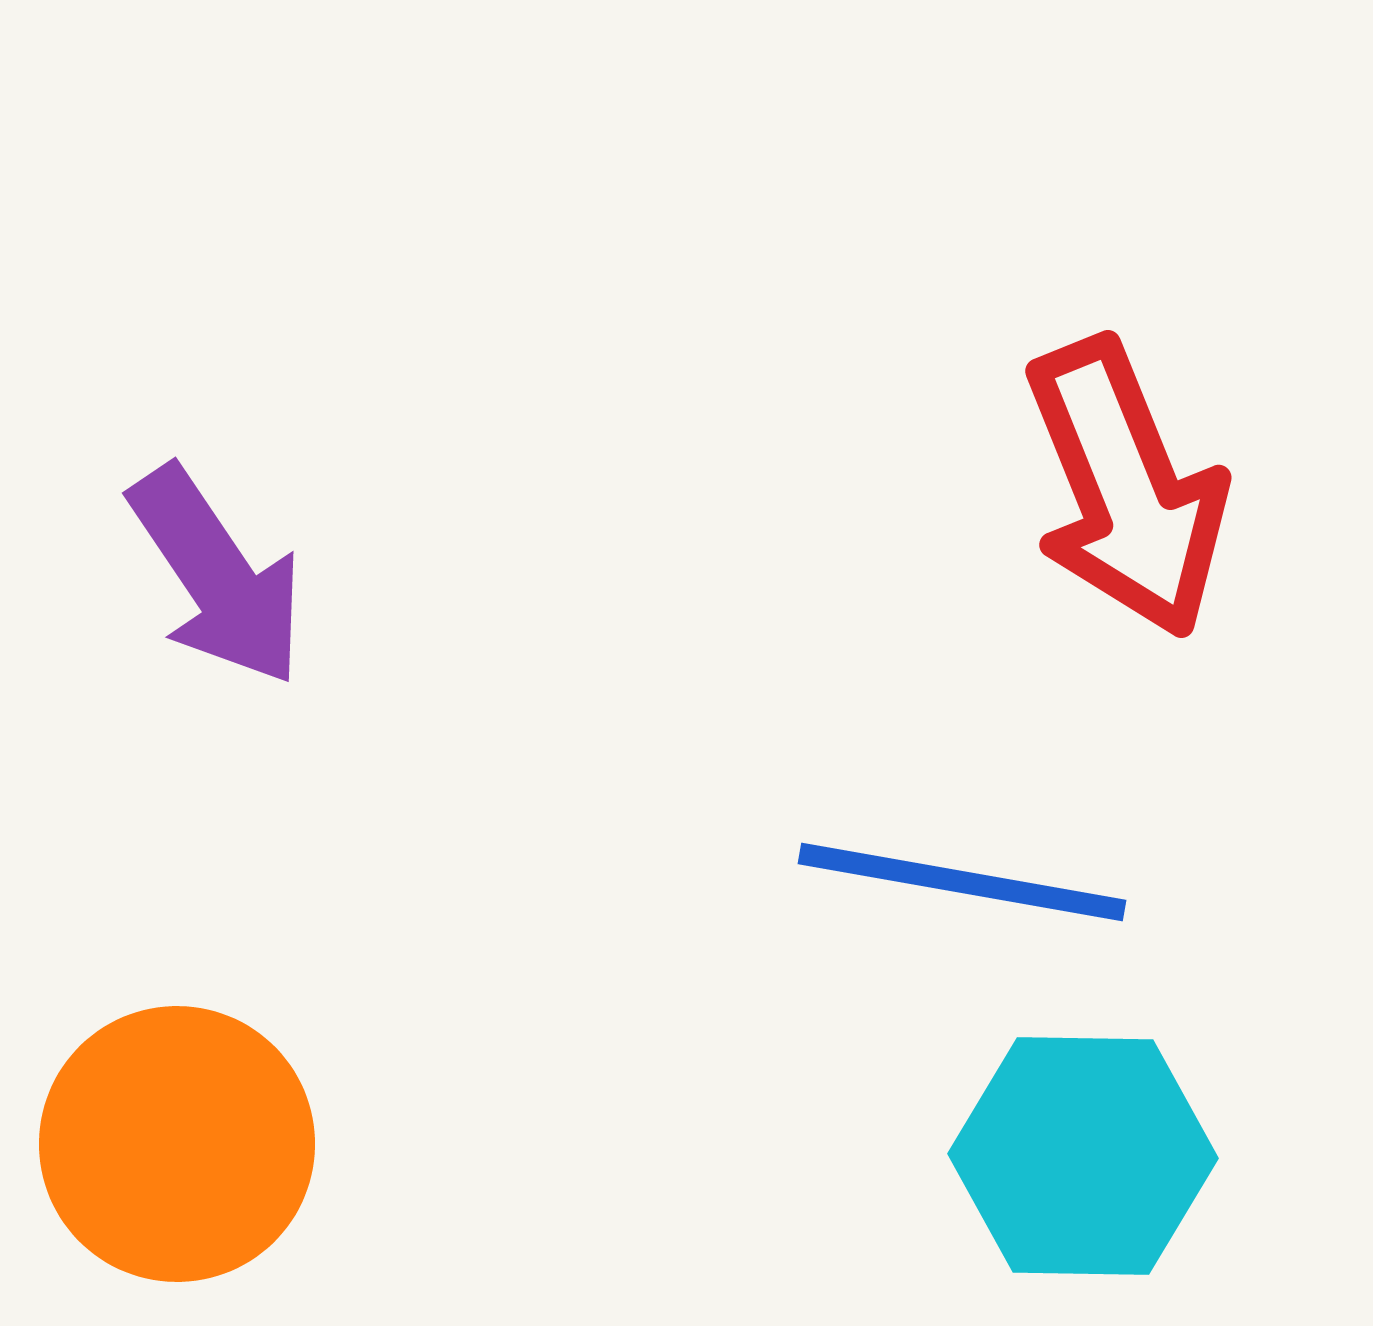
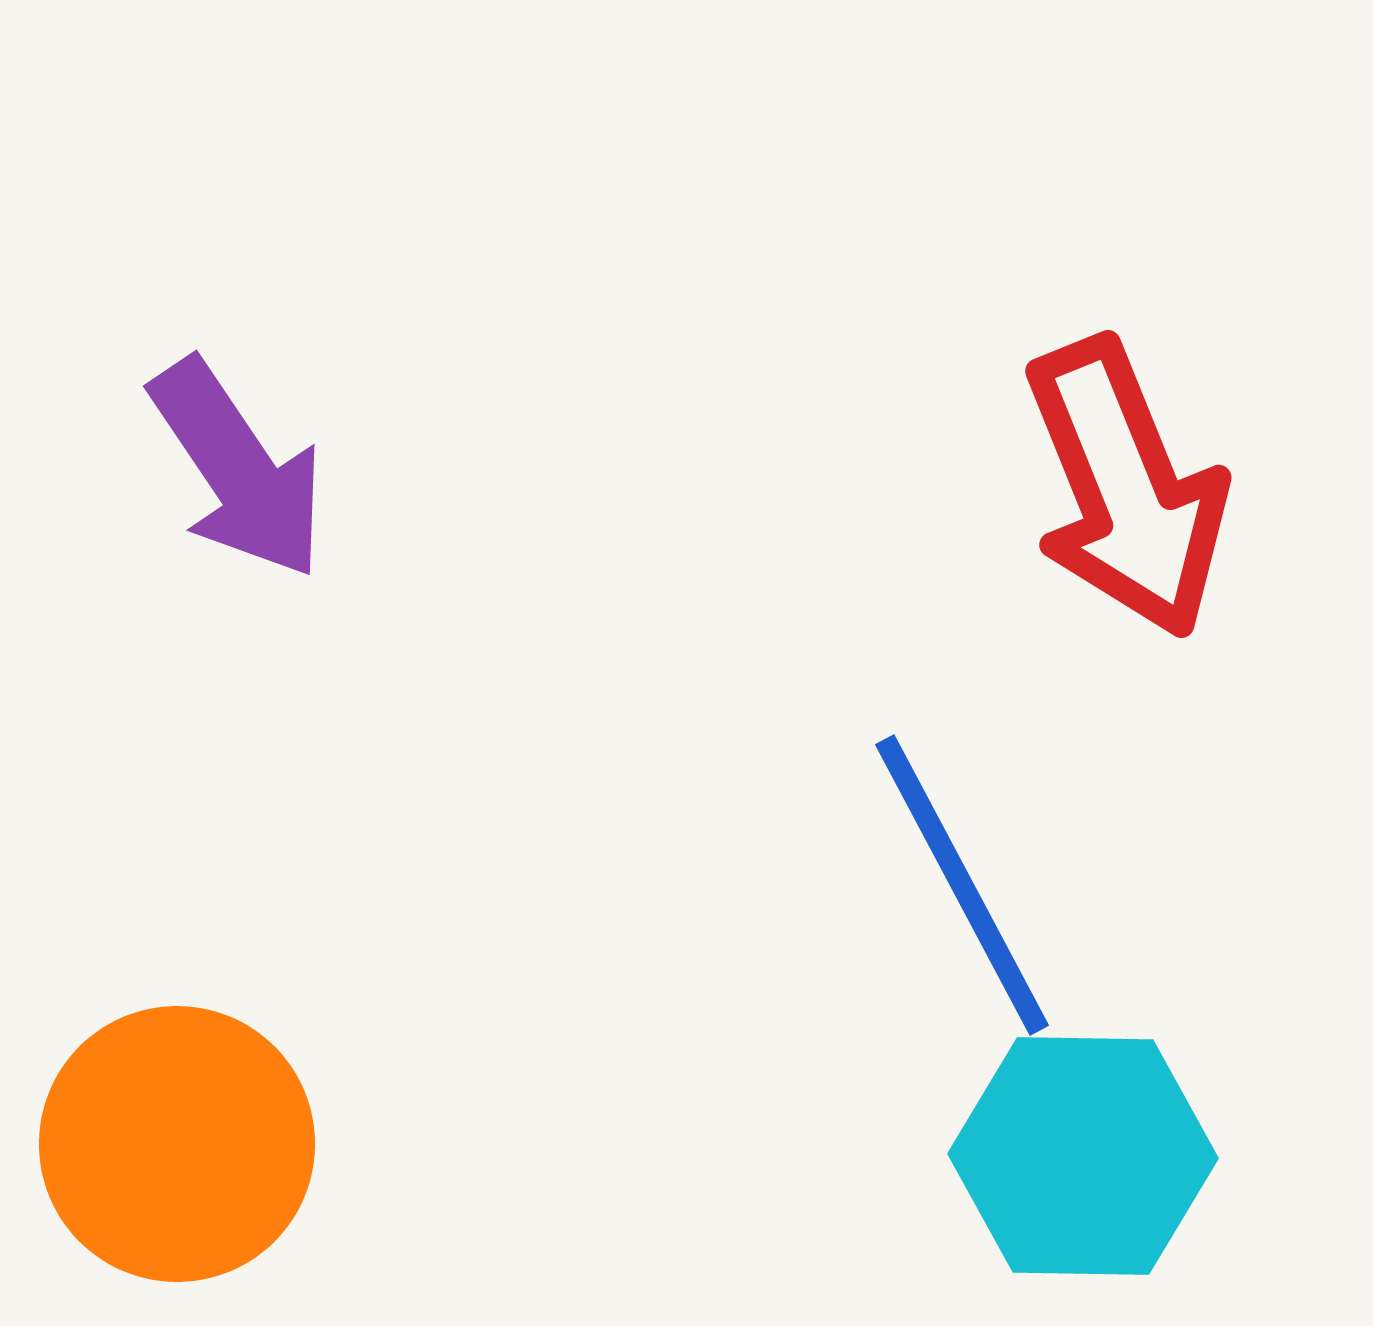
purple arrow: moved 21 px right, 107 px up
blue line: moved 3 px down; rotated 52 degrees clockwise
